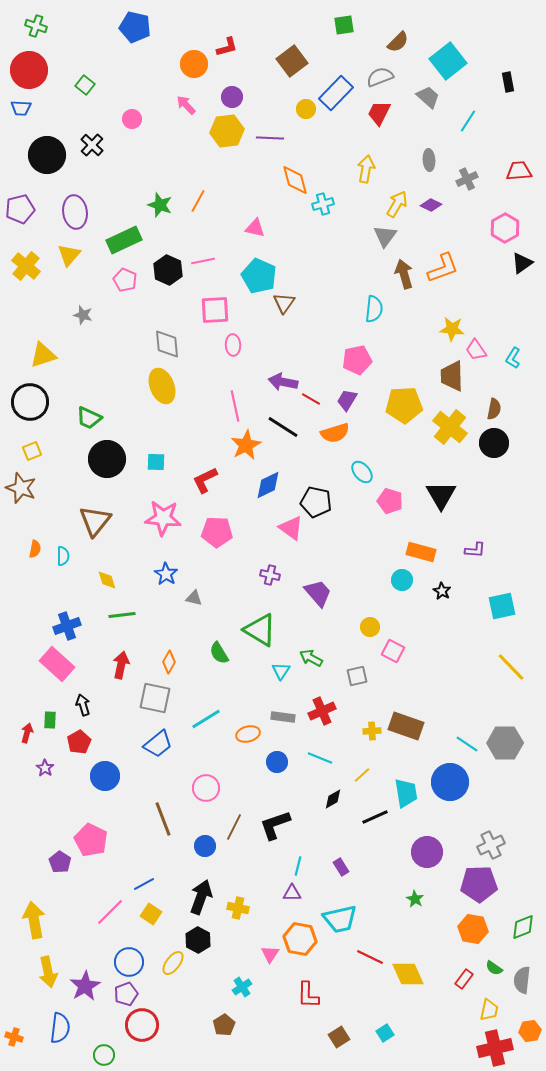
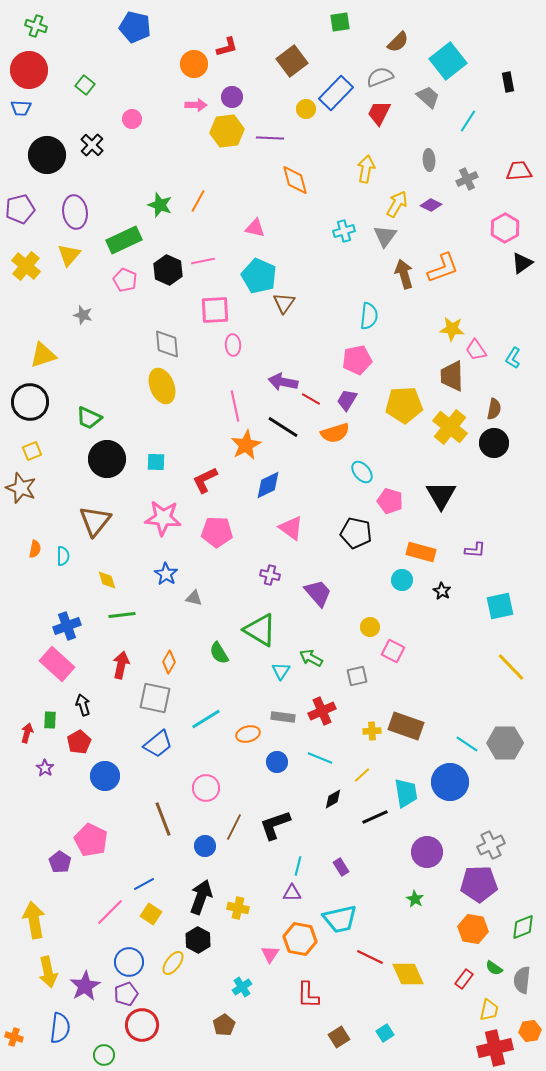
green square at (344, 25): moved 4 px left, 3 px up
pink arrow at (186, 105): moved 10 px right; rotated 135 degrees clockwise
cyan cross at (323, 204): moved 21 px right, 27 px down
cyan semicircle at (374, 309): moved 5 px left, 7 px down
black pentagon at (316, 502): moved 40 px right, 31 px down
cyan square at (502, 606): moved 2 px left
